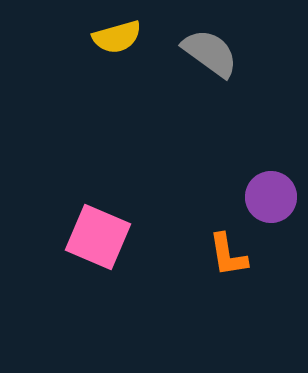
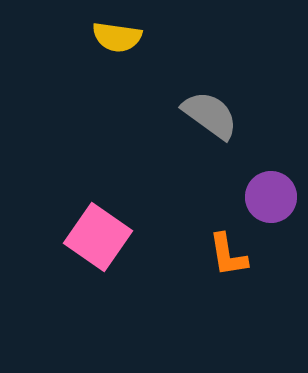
yellow semicircle: rotated 24 degrees clockwise
gray semicircle: moved 62 px down
pink square: rotated 12 degrees clockwise
